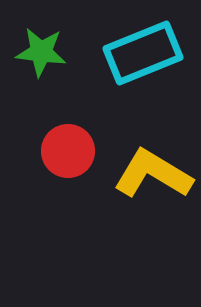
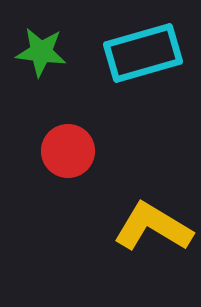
cyan rectangle: rotated 6 degrees clockwise
yellow L-shape: moved 53 px down
